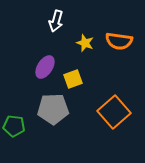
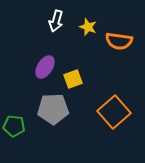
yellow star: moved 3 px right, 16 px up
